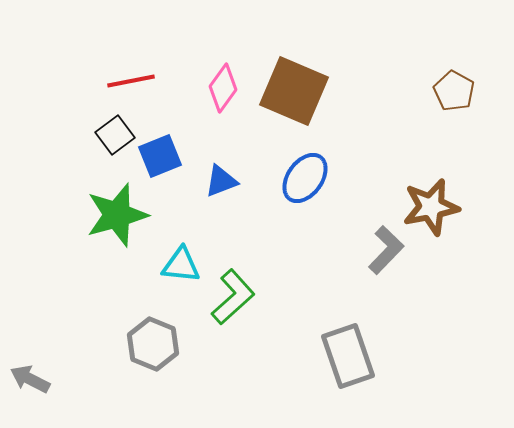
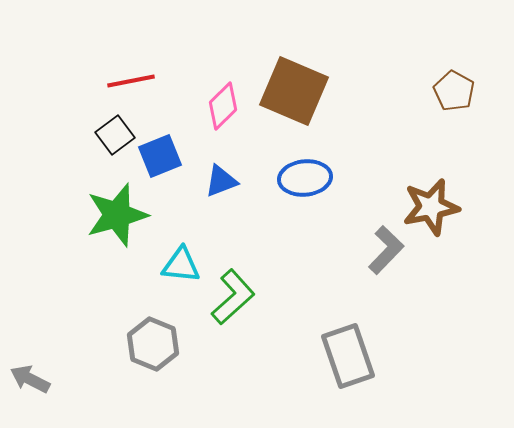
pink diamond: moved 18 px down; rotated 9 degrees clockwise
blue ellipse: rotated 48 degrees clockwise
